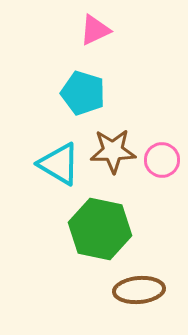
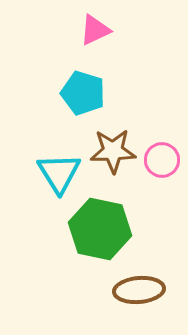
cyan triangle: moved 9 px down; rotated 27 degrees clockwise
